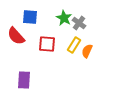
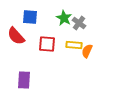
yellow rectangle: rotated 63 degrees clockwise
